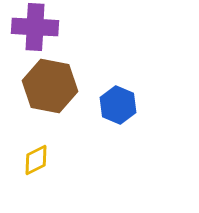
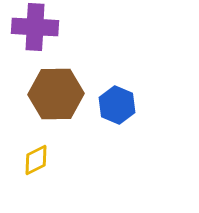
brown hexagon: moved 6 px right, 8 px down; rotated 12 degrees counterclockwise
blue hexagon: moved 1 px left
